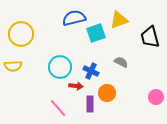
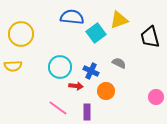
blue semicircle: moved 2 px left, 1 px up; rotated 20 degrees clockwise
cyan square: rotated 18 degrees counterclockwise
gray semicircle: moved 2 px left, 1 px down
orange circle: moved 1 px left, 2 px up
purple rectangle: moved 3 px left, 8 px down
pink line: rotated 12 degrees counterclockwise
